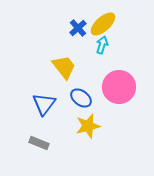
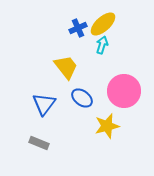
blue cross: rotated 18 degrees clockwise
yellow trapezoid: moved 2 px right
pink circle: moved 5 px right, 4 px down
blue ellipse: moved 1 px right
yellow star: moved 19 px right
